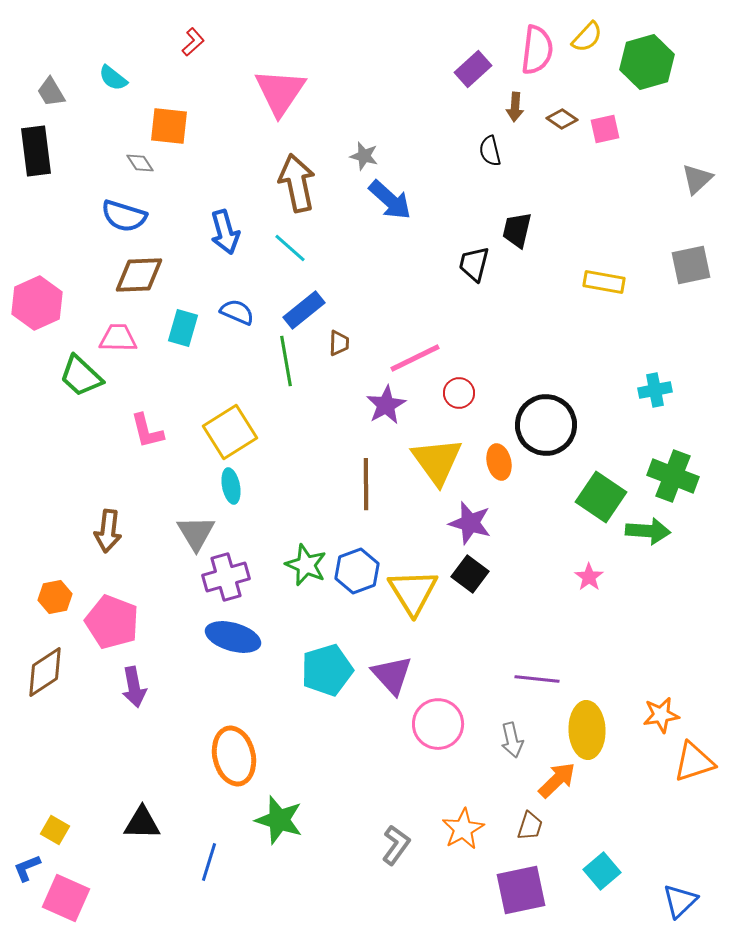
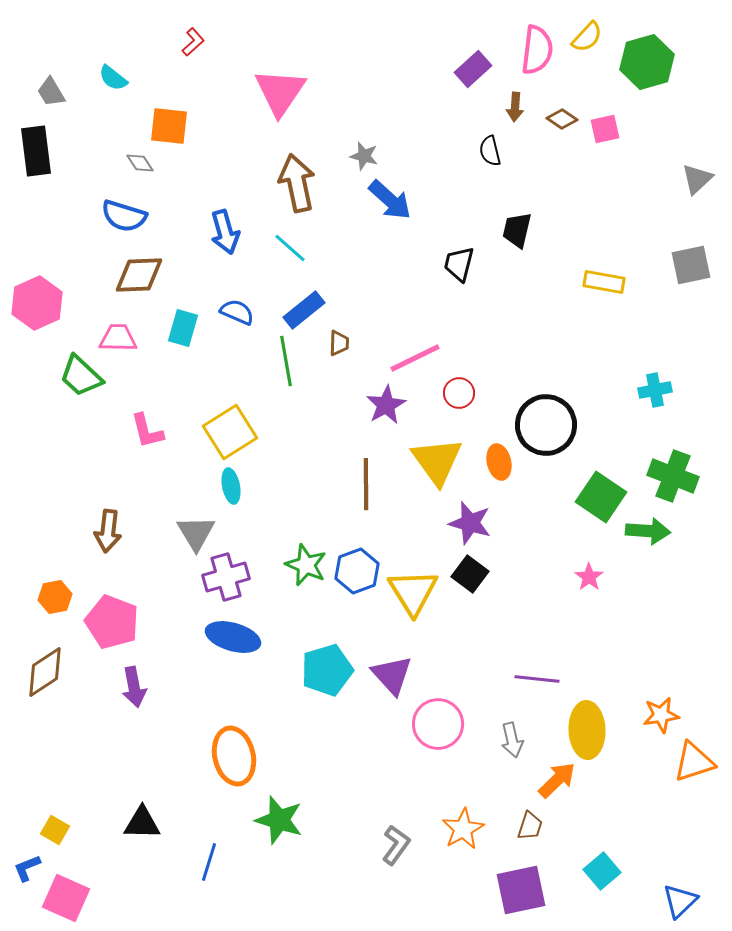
black trapezoid at (474, 264): moved 15 px left
